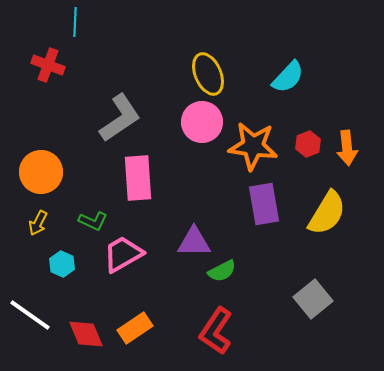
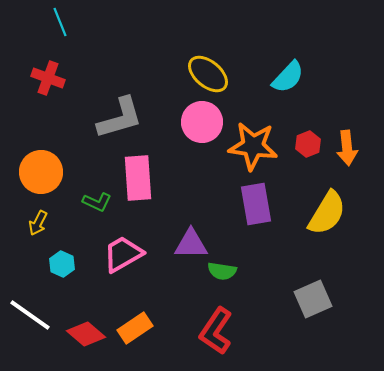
cyan line: moved 15 px left; rotated 24 degrees counterclockwise
red cross: moved 13 px down
yellow ellipse: rotated 27 degrees counterclockwise
gray L-shape: rotated 18 degrees clockwise
purple rectangle: moved 8 px left
green L-shape: moved 4 px right, 19 px up
purple triangle: moved 3 px left, 2 px down
green semicircle: rotated 36 degrees clockwise
gray square: rotated 15 degrees clockwise
red diamond: rotated 27 degrees counterclockwise
